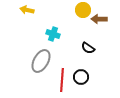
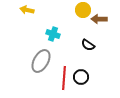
black semicircle: moved 3 px up
red line: moved 2 px right, 2 px up
